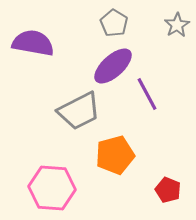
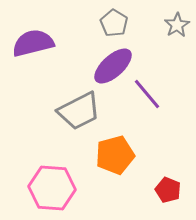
purple semicircle: rotated 24 degrees counterclockwise
purple line: rotated 12 degrees counterclockwise
